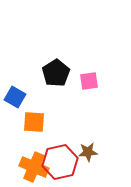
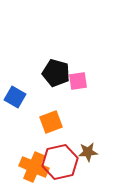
black pentagon: rotated 24 degrees counterclockwise
pink square: moved 11 px left
orange square: moved 17 px right; rotated 25 degrees counterclockwise
